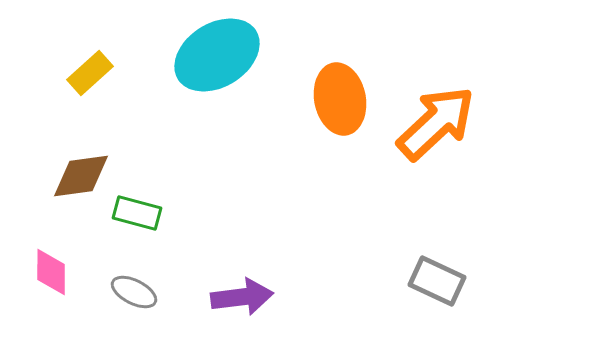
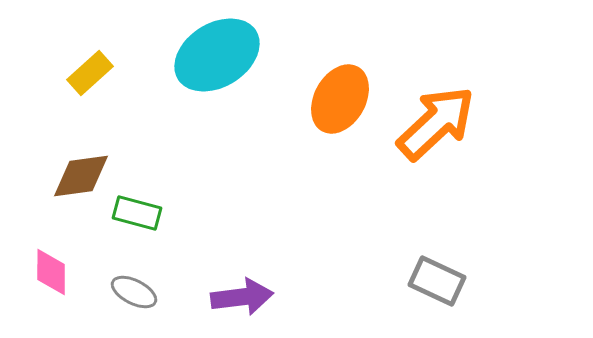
orange ellipse: rotated 40 degrees clockwise
